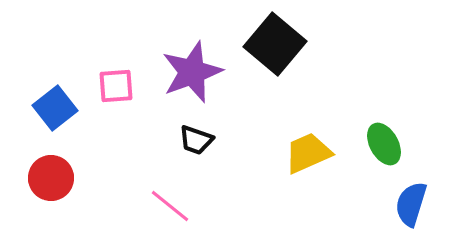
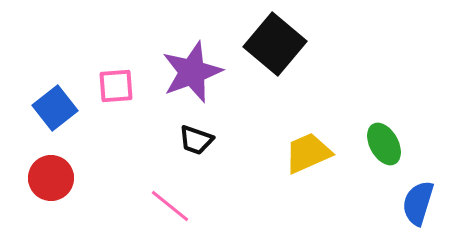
blue semicircle: moved 7 px right, 1 px up
